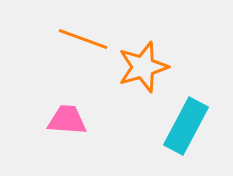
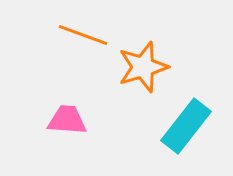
orange line: moved 4 px up
cyan rectangle: rotated 10 degrees clockwise
